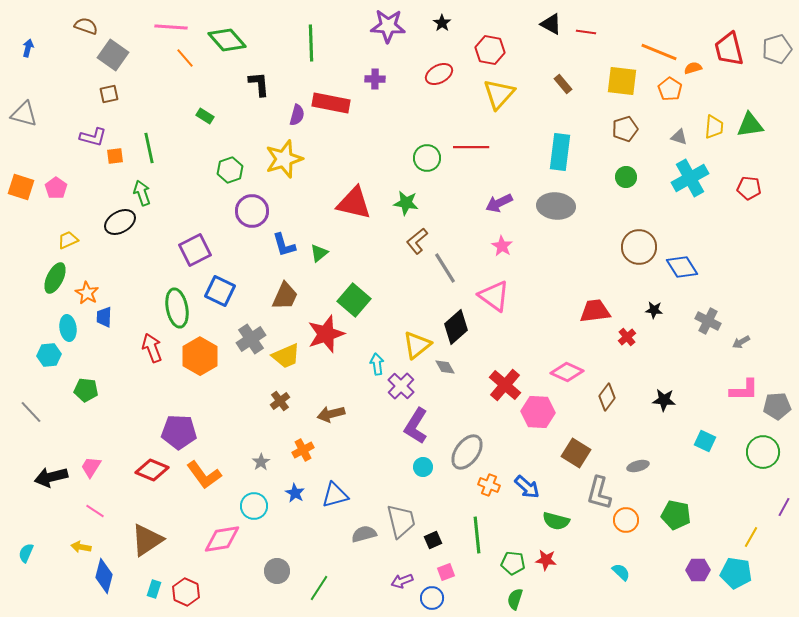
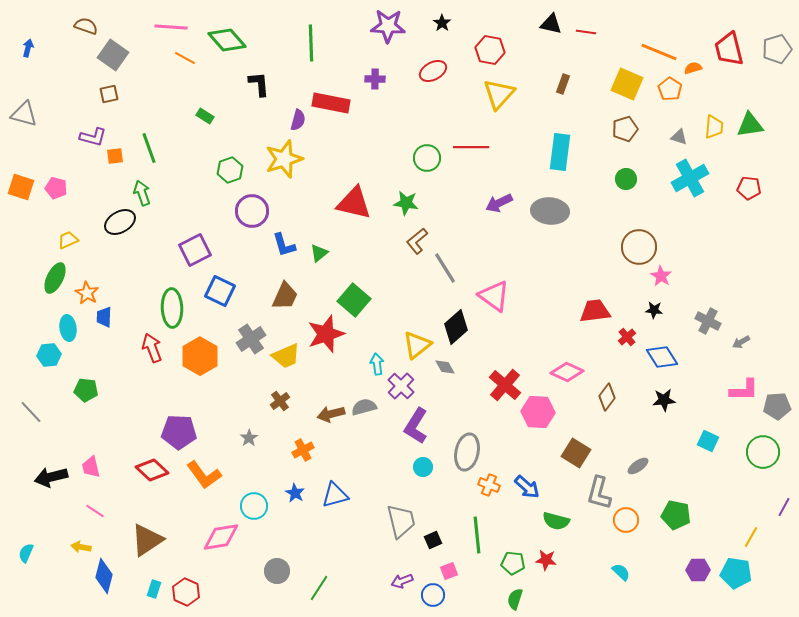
black triangle at (551, 24): rotated 15 degrees counterclockwise
orange line at (185, 58): rotated 20 degrees counterclockwise
red ellipse at (439, 74): moved 6 px left, 3 px up
yellow square at (622, 81): moved 5 px right, 3 px down; rotated 16 degrees clockwise
brown rectangle at (563, 84): rotated 60 degrees clockwise
purple semicircle at (297, 115): moved 1 px right, 5 px down
green line at (149, 148): rotated 8 degrees counterclockwise
green circle at (626, 177): moved 2 px down
pink pentagon at (56, 188): rotated 20 degrees counterclockwise
gray ellipse at (556, 206): moved 6 px left, 5 px down
pink star at (502, 246): moved 159 px right, 30 px down
blue diamond at (682, 267): moved 20 px left, 90 px down
green ellipse at (177, 308): moved 5 px left; rotated 9 degrees clockwise
black star at (664, 400): rotated 10 degrees counterclockwise
cyan square at (705, 441): moved 3 px right
gray ellipse at (467, 452): rotated 24 degrees counterclockwise
gray star at (261, 462): moved 12 px left, 24 px up
gray ellipse at (638, 466): rotated 20 degrees counterclockwise
pink trapezoid at (91, 467): rotated 45 degrees counterclockwise
red diamond at (152, 470): rotated 20 degrees clockwise
gray semicircle at (364, 534): moved 127 px up
pink diamond at (222, 539): moved 1 px left, 2 px up
pink square at (446, 572): moved 3 px right, 1 px up
blue circle at (432, 598): moved 1 px right, 3 px up
